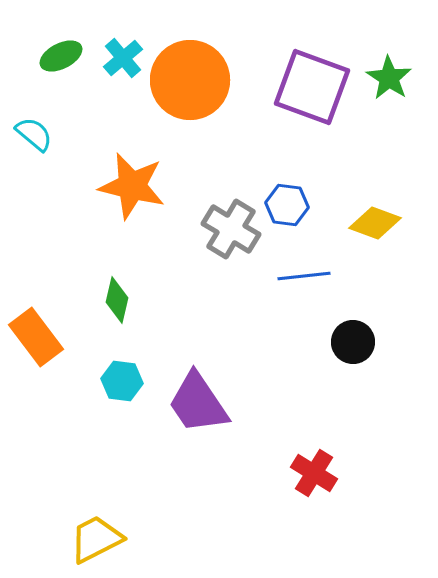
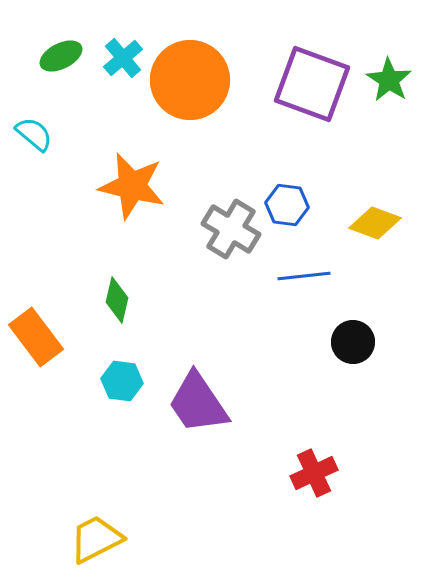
green star: moved 2 px down
purple square: moved 3 px up
red cross: rotated 33 degrees clockwise
